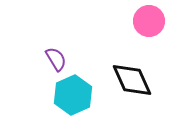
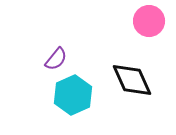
purple semicircle: rotated 70 degrees clockwise
